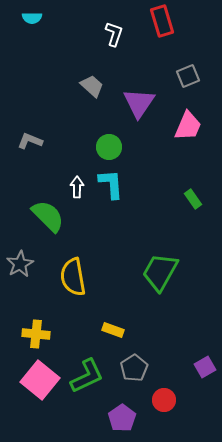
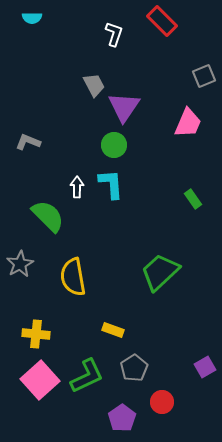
red rectangle: rotated 28 degrees counterclockwise
gray square: moved 16 px right
gray trapezoid: moved 2 px right, 1 px up; rotated 20 degrees clockwise
purple triangle: moved 15 px left, 4 px down
pink trapezoid: moved 3 px up
gray L-shape: moved 2 px left, 1 px down
green circle: moved 5 px right, 2 px up
green trapezoid: rotated 18 degrees clockwise
pink square: rotated 9 degrees clockwise
red circle: moved 2 px left, 2 px down
